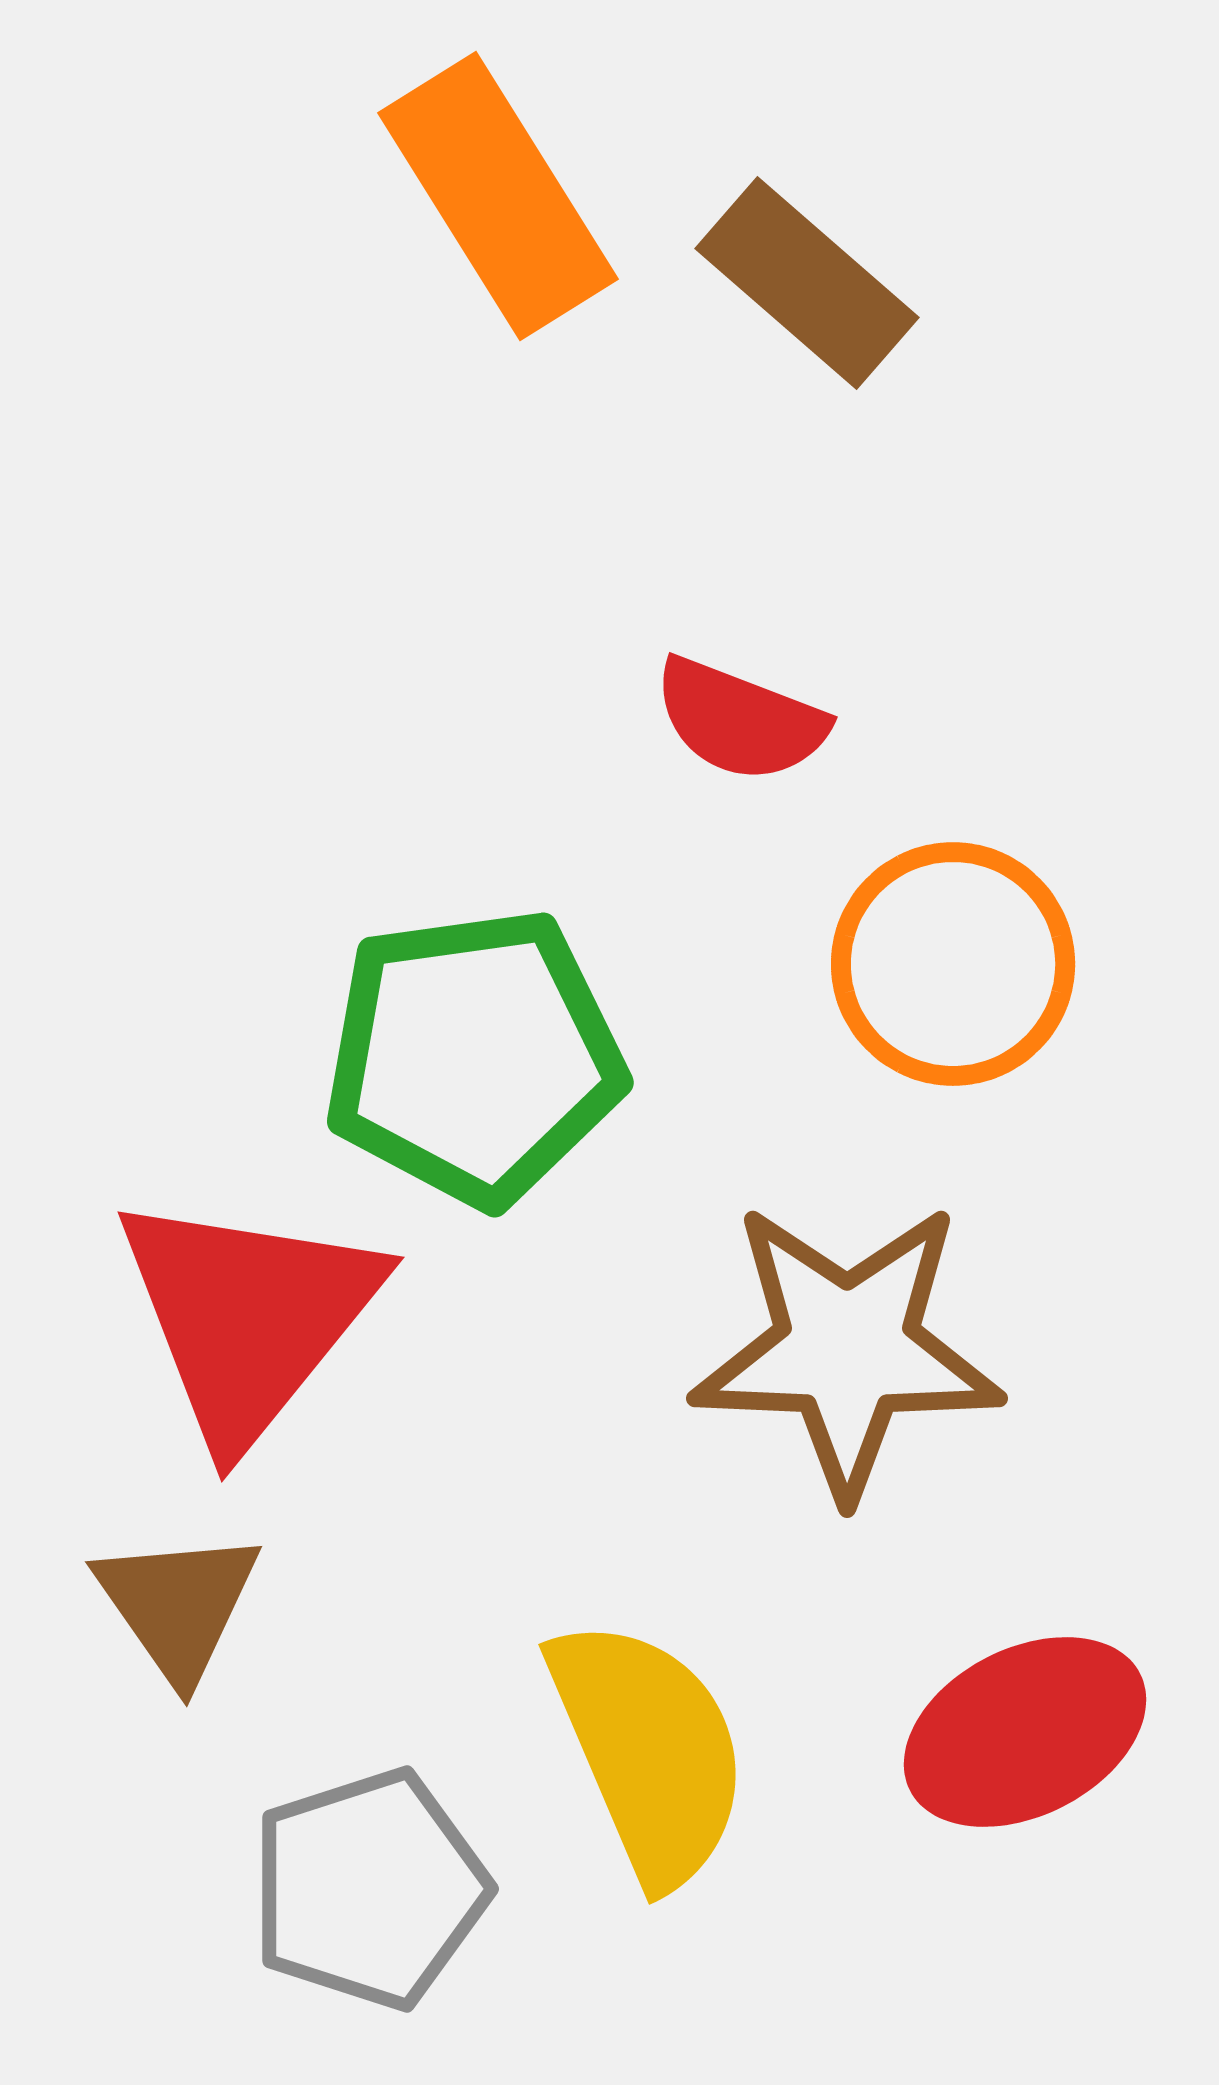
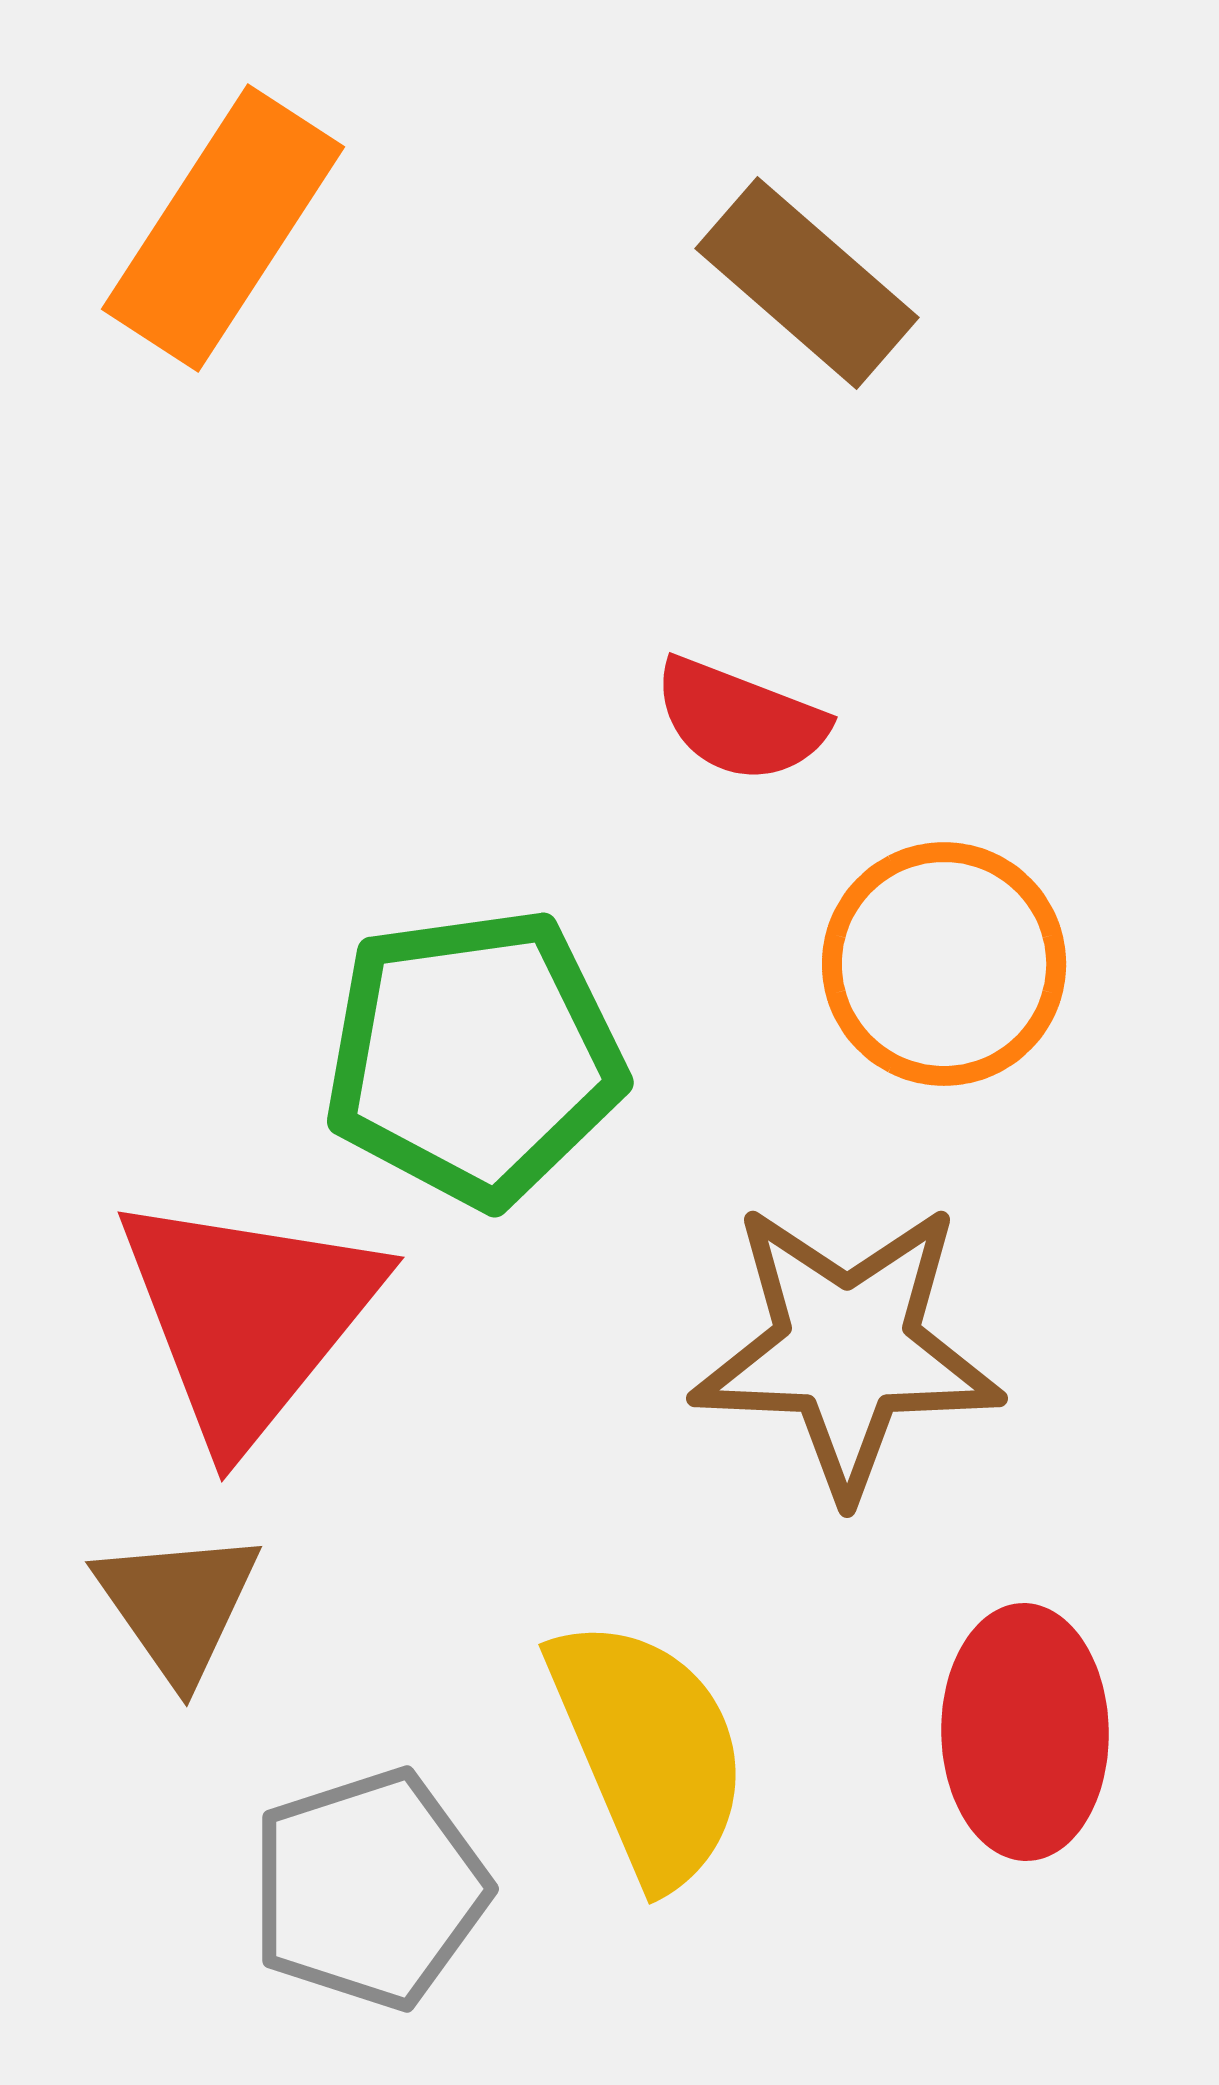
orange rectangle: moved 275 px left, 32 px down; rotated 65 degrees clockwise
orange circle: moved 9 px left
red ellipse: rotated 64 degrees counterclockwise
